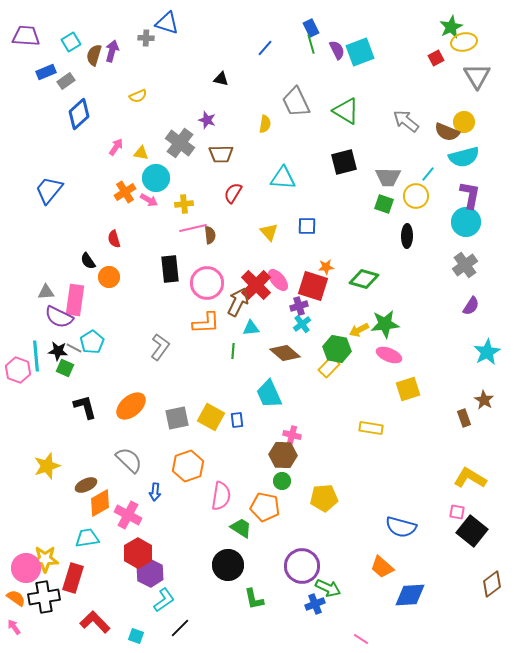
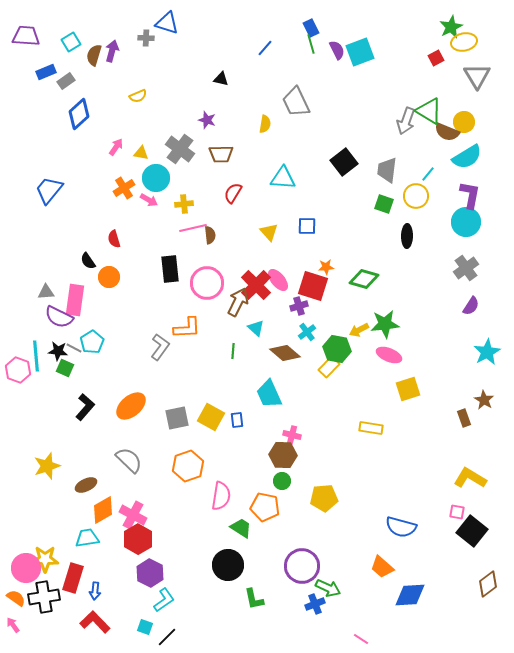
green triangle at (346, 111): moved 83 px right
gray arrow at (406, 121): rotated 108 degrees counterclockwise
gray cross at (180, 143): moved 6 px down
cyan semicircle at (464, 157): moved 3 px right; rotated 16 degrees counterclockwise
black square at (344, 162): rotated 24 degrees counterclockwise
gray trapezoid at (388, 177): moved 1 px left, 7 px up; rotated 96 degrees clockwise
orange cross at (125, 192): moved 1 px left, 4 px up
gray cross at (465, 265): moved 1 px right, 3 px down
orange L-shape at (206, 323): moved 19 px left, 5 px down
cyan cross at (302, 324): moved 5 px right, 8 px down
cyan triangle at (251, 328): moved 5 px right; rotated 48 degrees clockwise
black L-shape at (85, 407): rotated 56 degrees clockwise
blue arrow at (155, 492): moved 60 px left, 99 px down
orange diamond at (100, 503): moved 3 px right, 7 px down
pink cross at (128, 515): moved 5 px right
red hexagon at (138, 553): moved 14 px up
brown diamond at (492, 584): moved 4 px left
pink arrow at (14, 627): moved 1 px left, 2 px up
black line at (180, 628): moved 13 px left, 9 px down
cyan square at (136, 636): moved 9 px right, 9 px up
